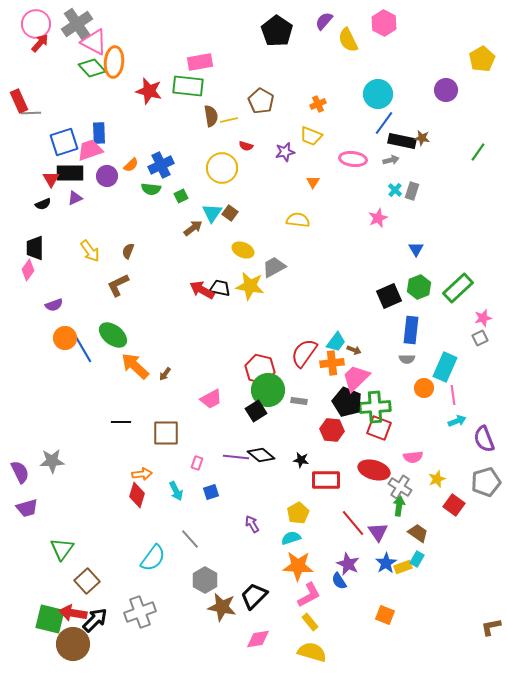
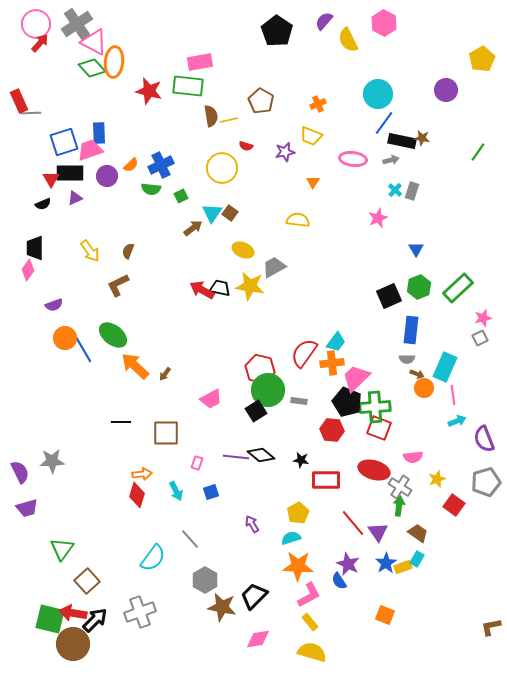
brown arrow at (354, 350): moved 63 px right, 24 px down
